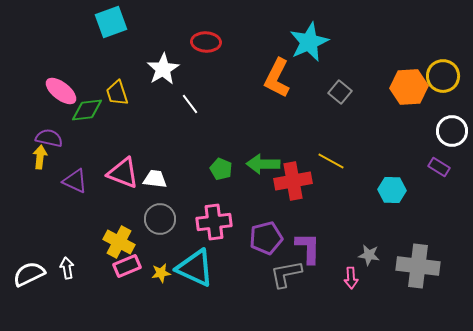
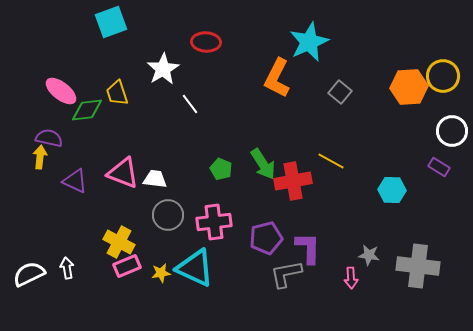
green arrow: rotated 124 degrees counterclockwise
gray circle: moved 8 px right, 4 px up
